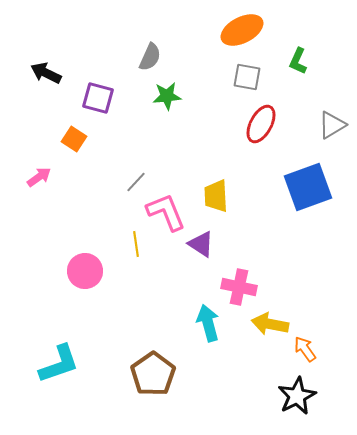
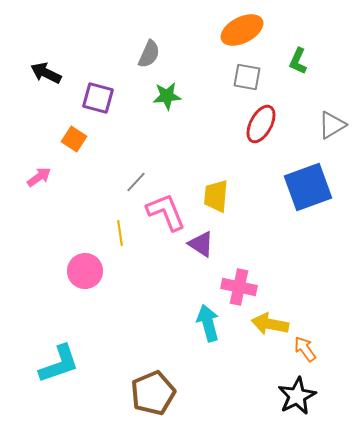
gray semicircle: moved 1 px left, 3 px up
yellow trapezoid: rotated 8 degrees clockwise
yellow line: moved 16 px left, 11 px up
brown pentagon: moved 19 px down; rotated 12 degrees clockwise
